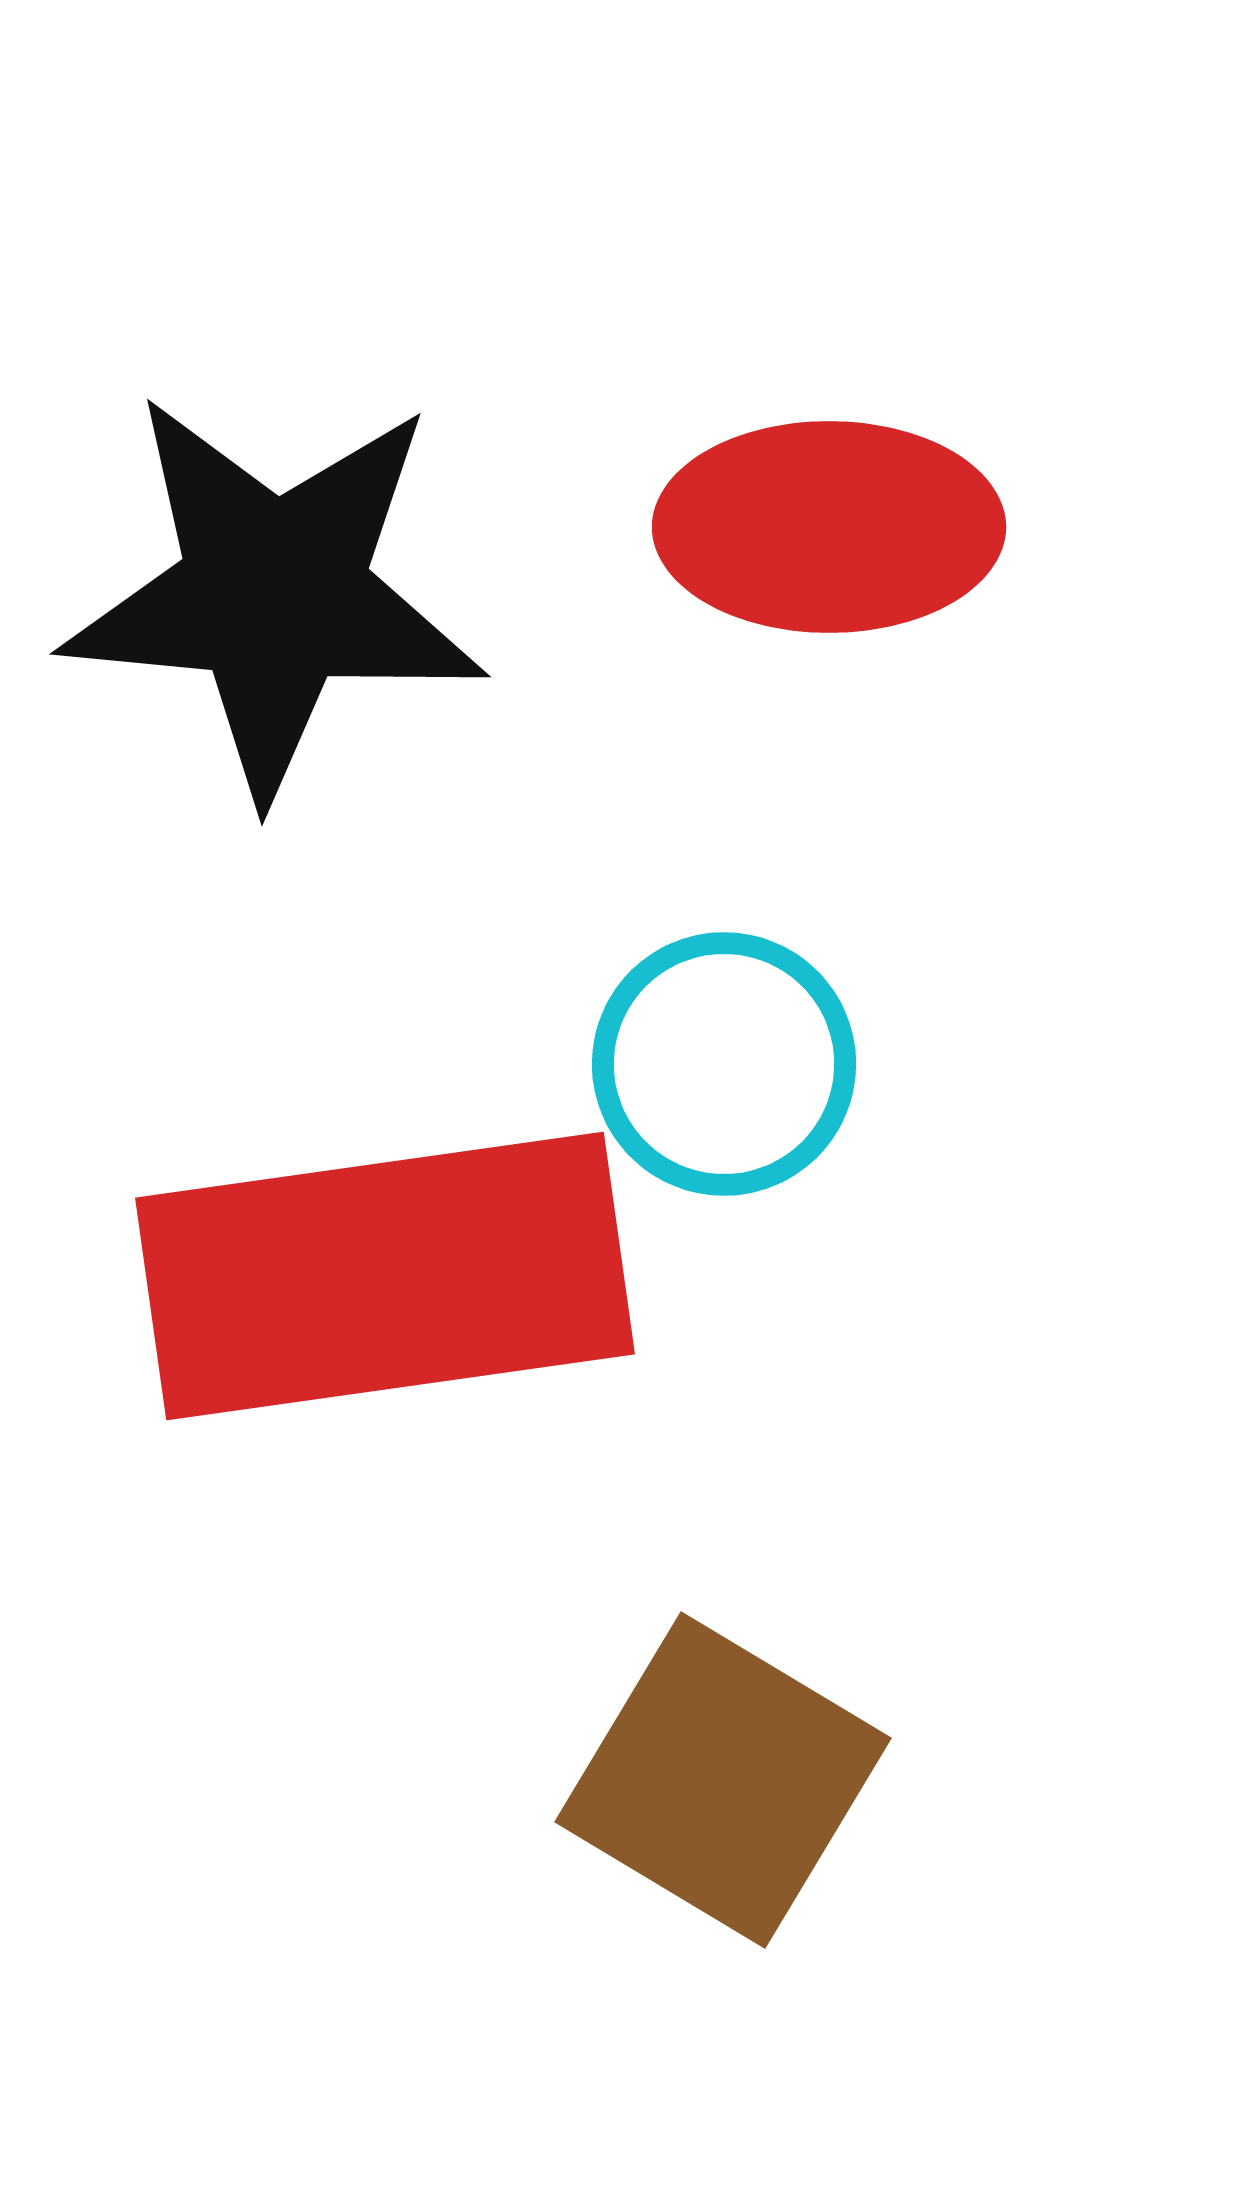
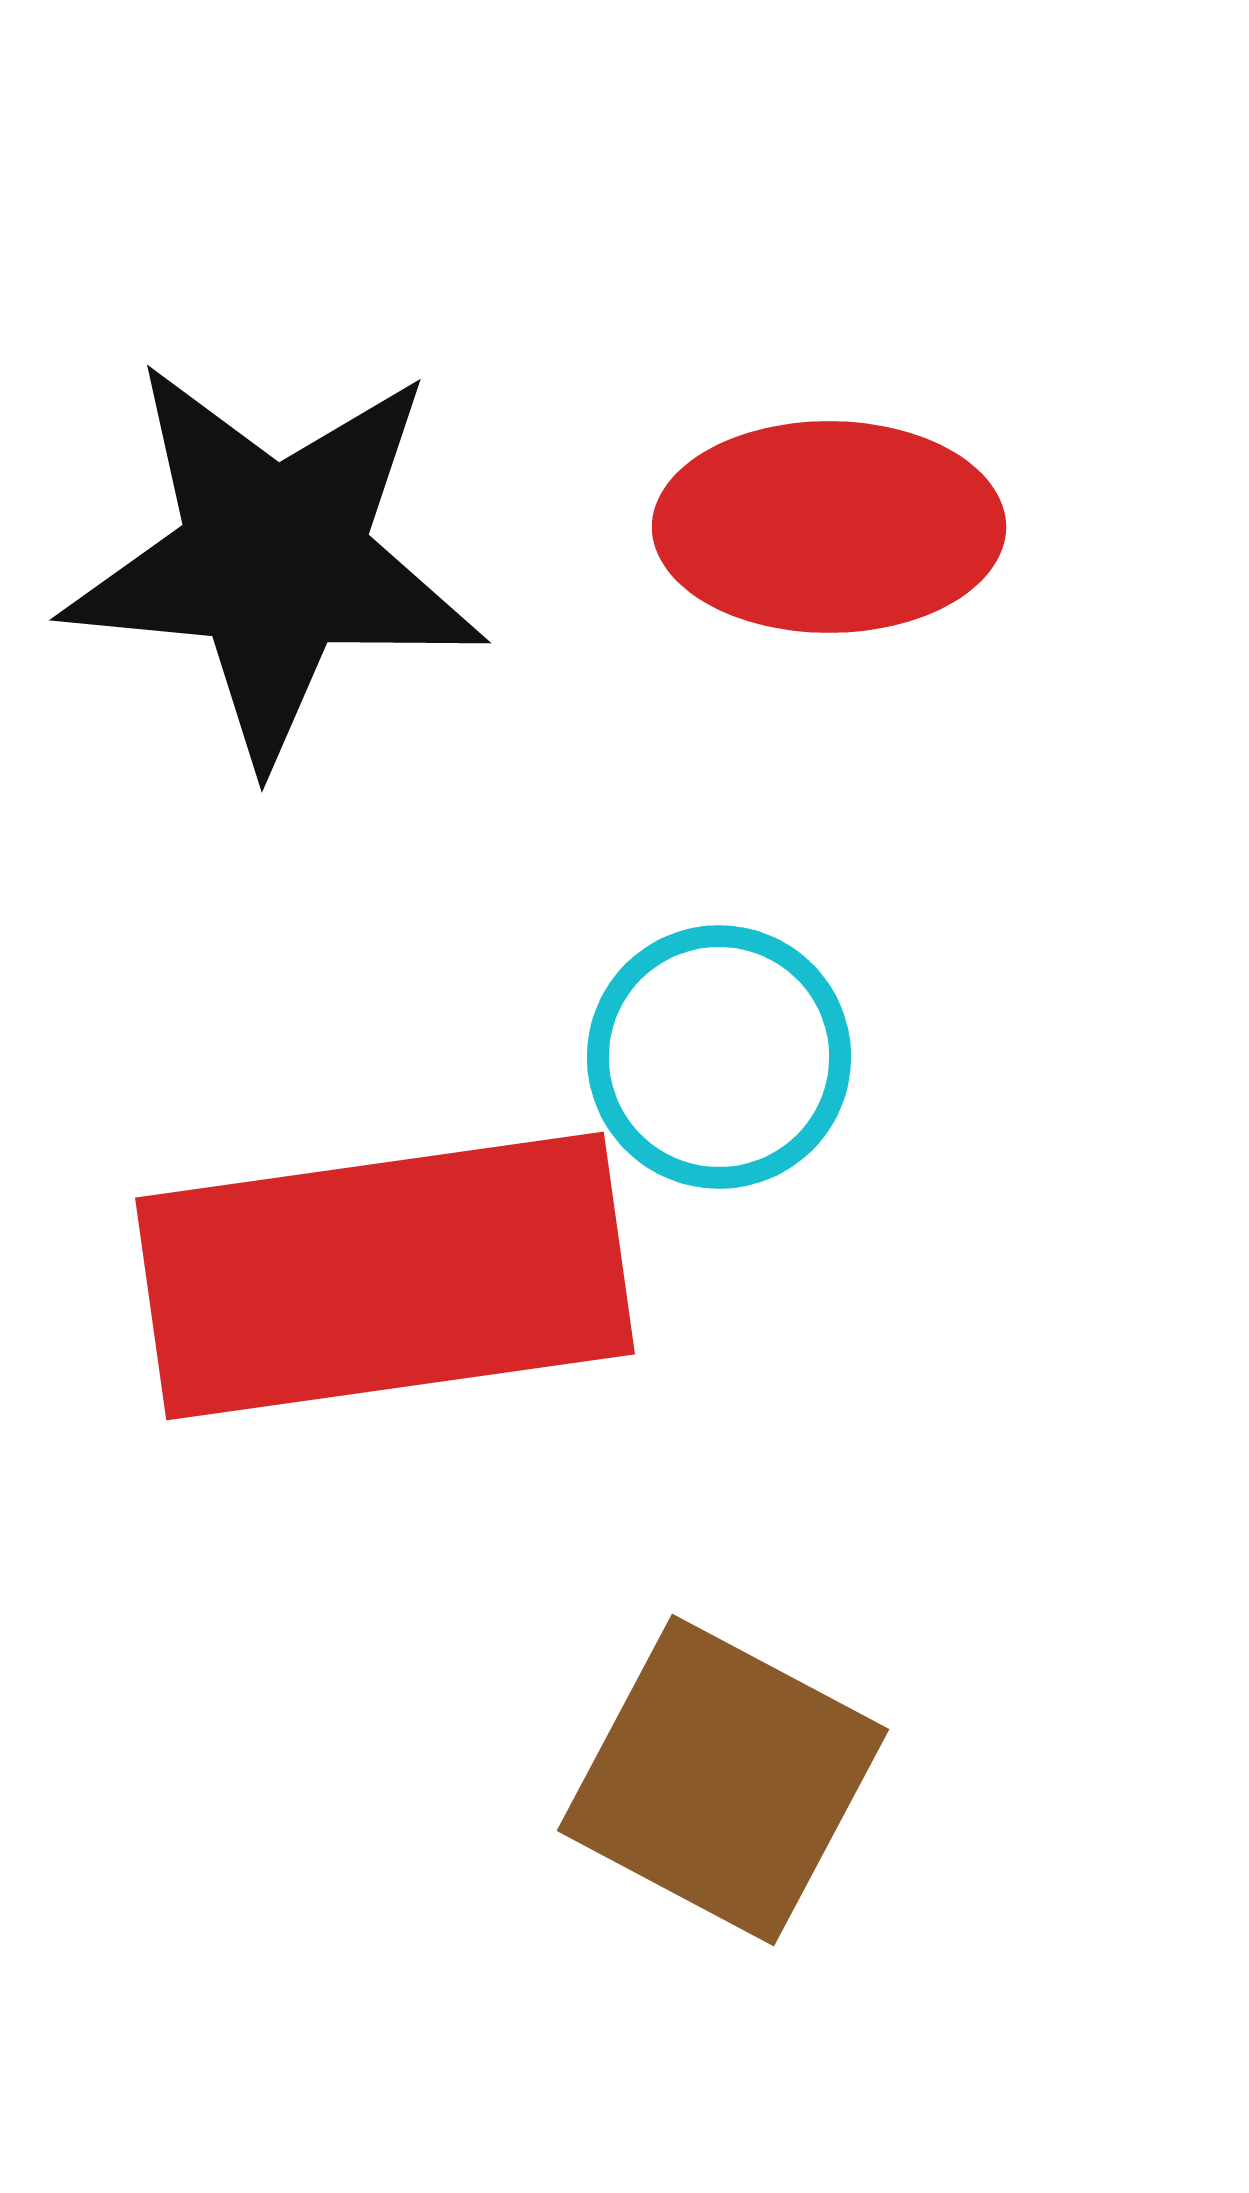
black star: moved 34 px up
cyan circle: moved 5 px left, 7 px up
brown square: rotated 3 degrees counterclockwise
